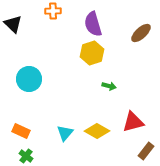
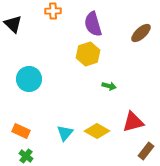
yellow hexagon: moved 4 px left, 1 px down
